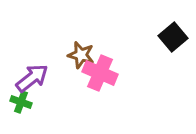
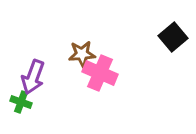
brown star: moved 1 px right, 1 px up; rotated 20 degrees counterclockwise
purple arrow: moved 1 px right, 1 px up; rotated 148 degrees clockwise
